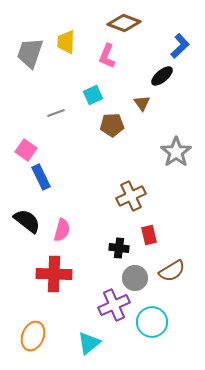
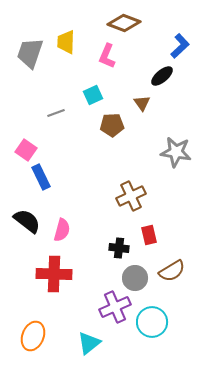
gray star: rotated 28 degrees counterclockwise
purple cross: moved 1 px right, 2 px down
